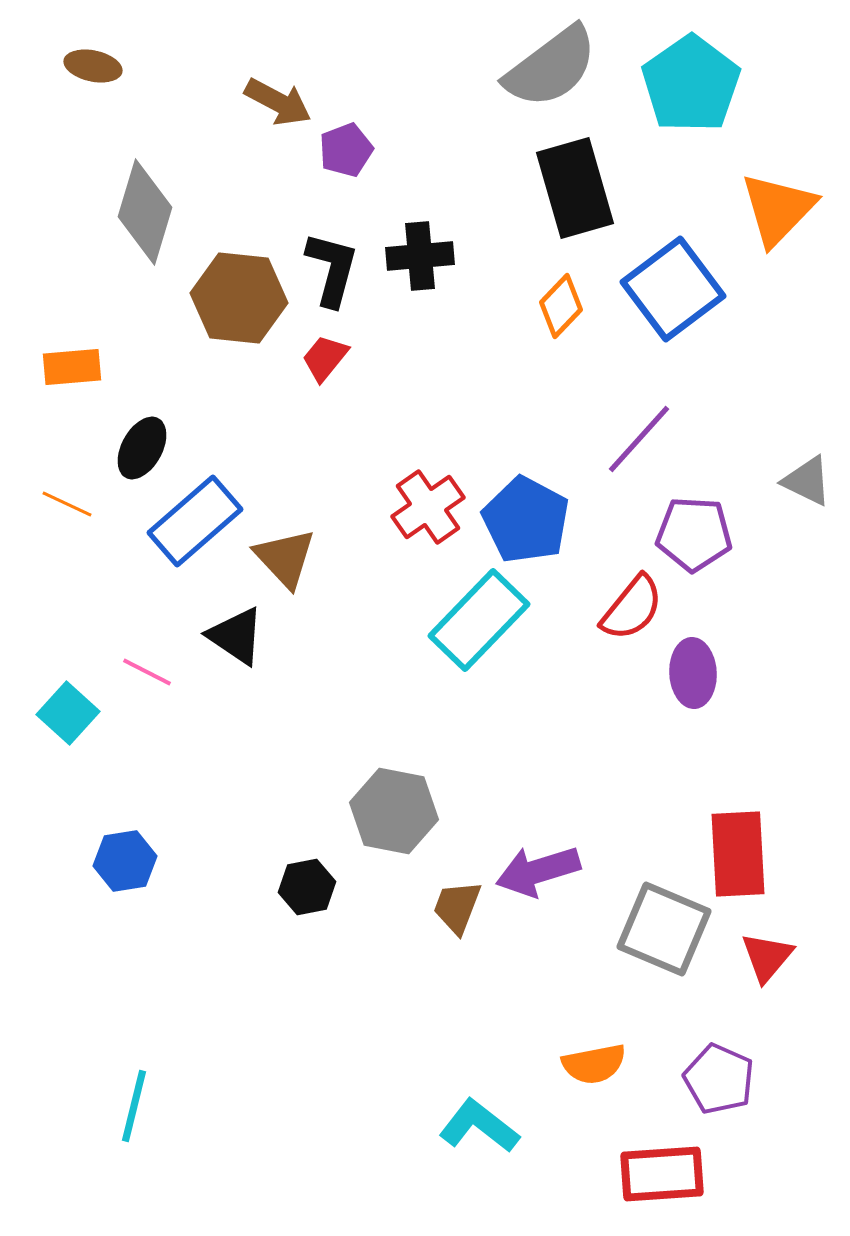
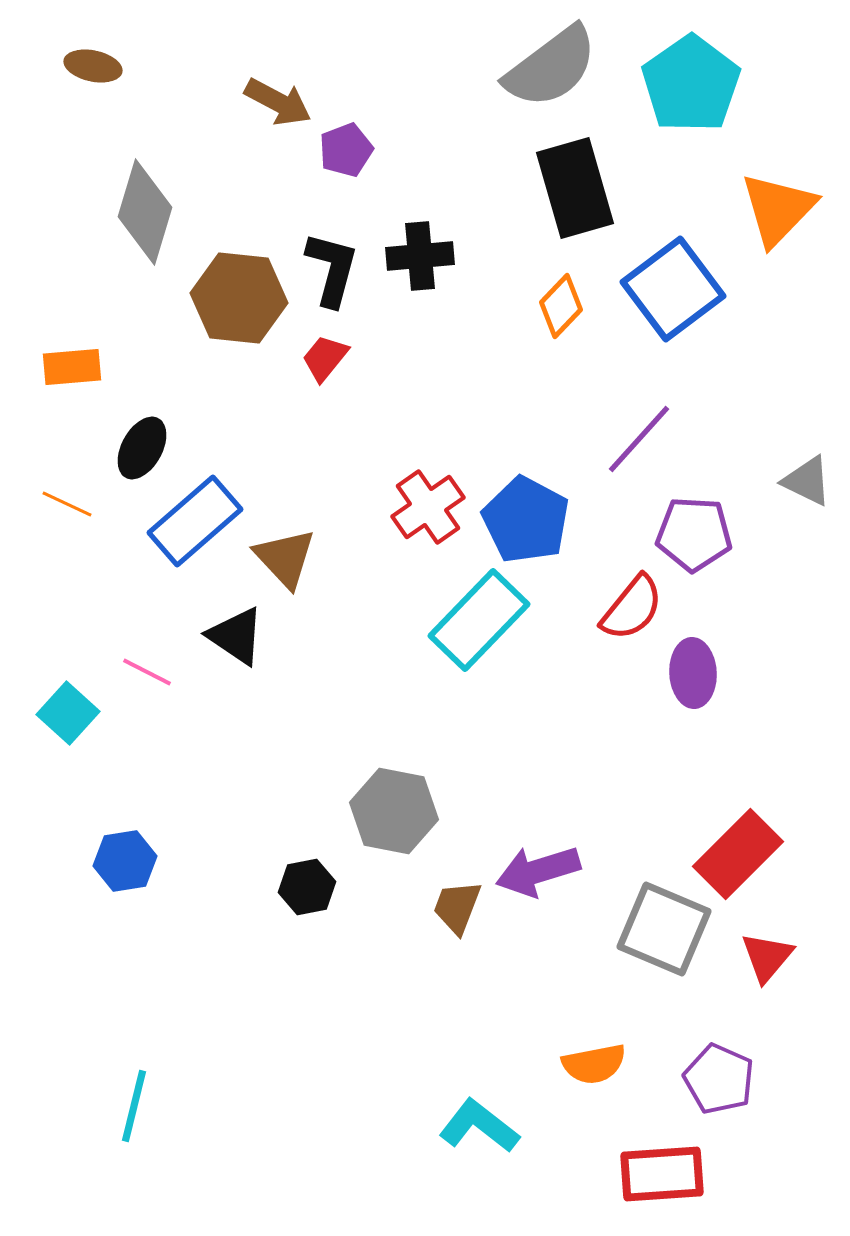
red rectangle at (738, 854): rotated 48 degrees clockwise
